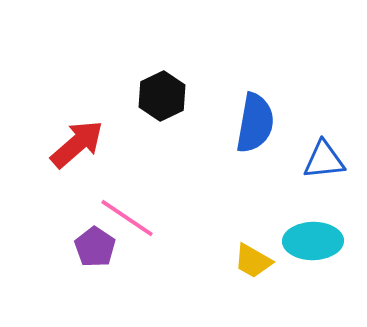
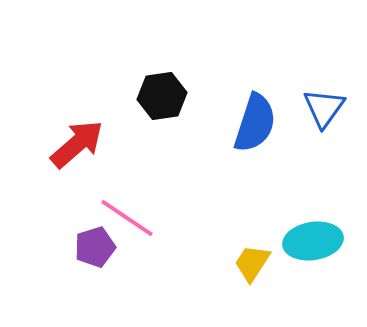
black hexagon: rotated 18 degrees clockwise
blue semicircle: rotated 8 degrees clockwise
blue triangle: moved 52 px up; rotated 48 degrees counterclockwise
cyan ellipse: rotated 8 degrees counterclockwise
purple pentagon: rotated 21 degrees clockwise
yellow trapezoid: moved 1 px left, 2 px down; rotated 93 degrees clockwise
